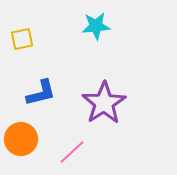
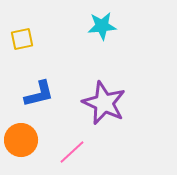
cyan star: moved 6 px right
blue L-shape: moved 2 px left, 1 px down
purple star: rotated 15 degrees counterclockwise
orange circle: moved 1 px down
